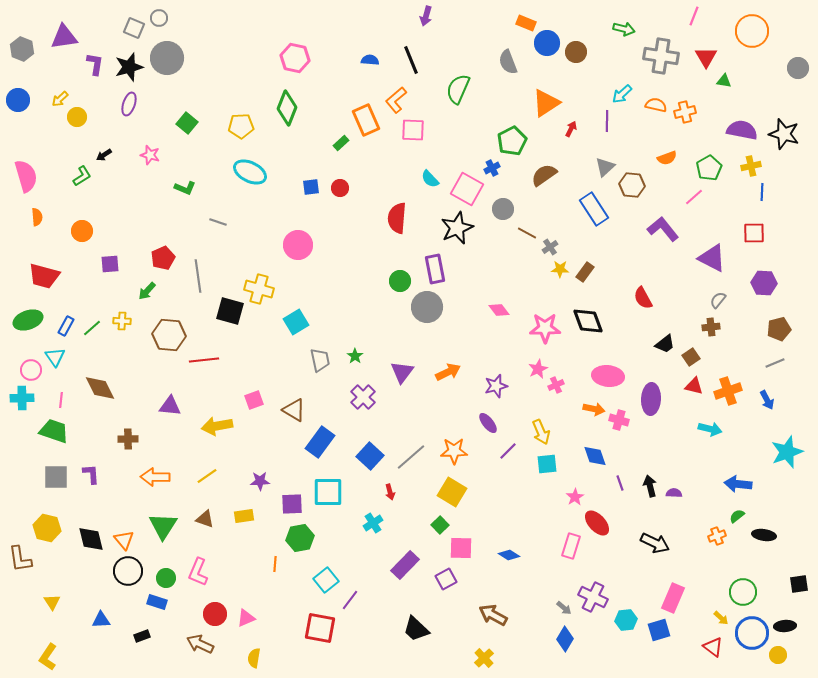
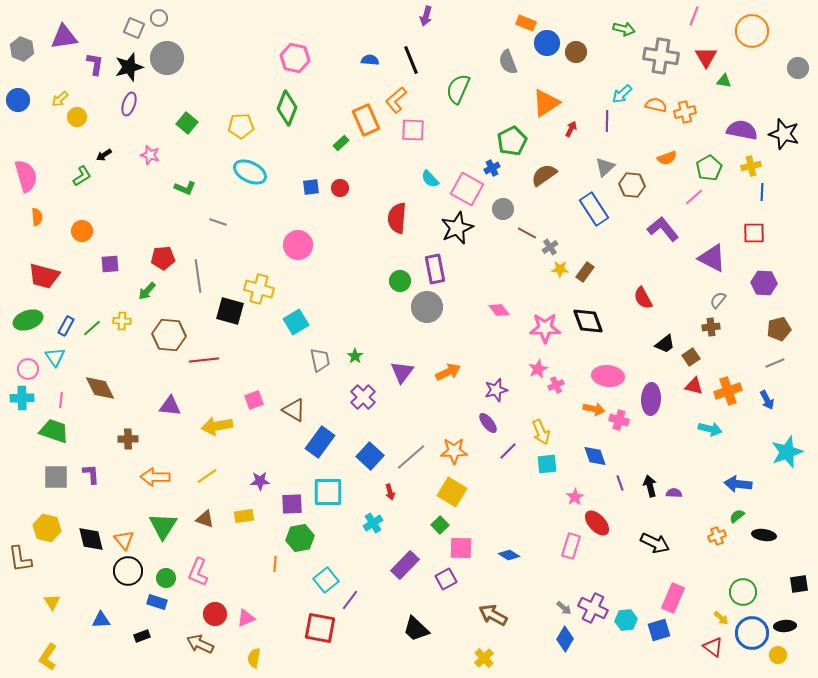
red pentagon at (163, 258): rotated 20 degrees clockwise
pink circle at (31, 370): moved 3 px left, 1 px up
purple star at (496, 386): moved 4 px down
purple cross at (593, 597): moved 11 px down
